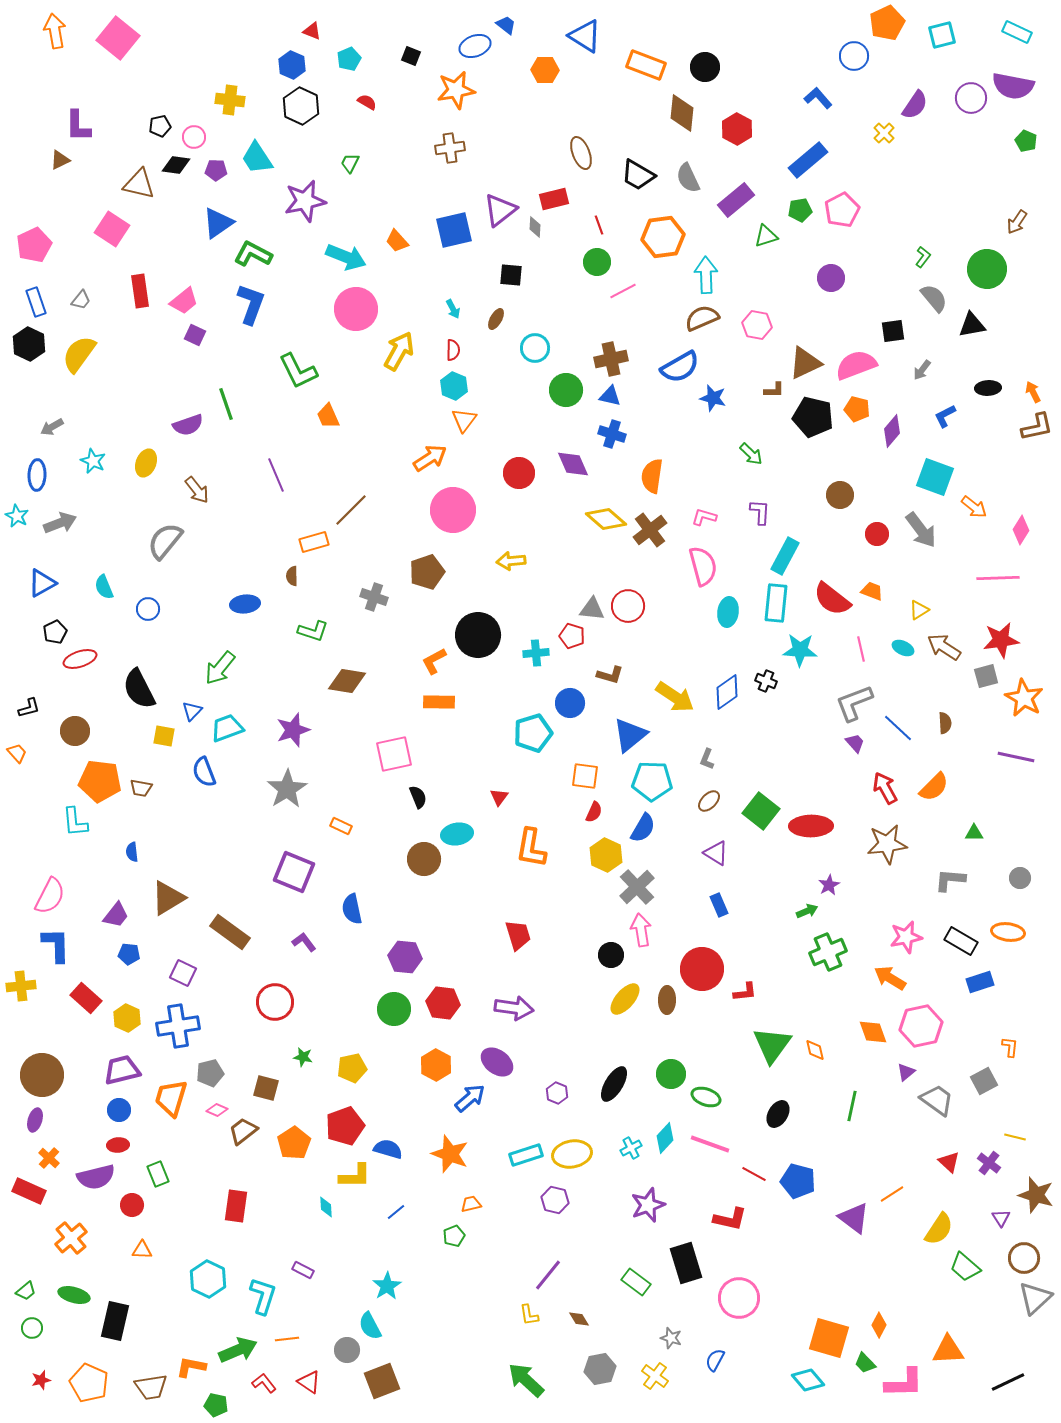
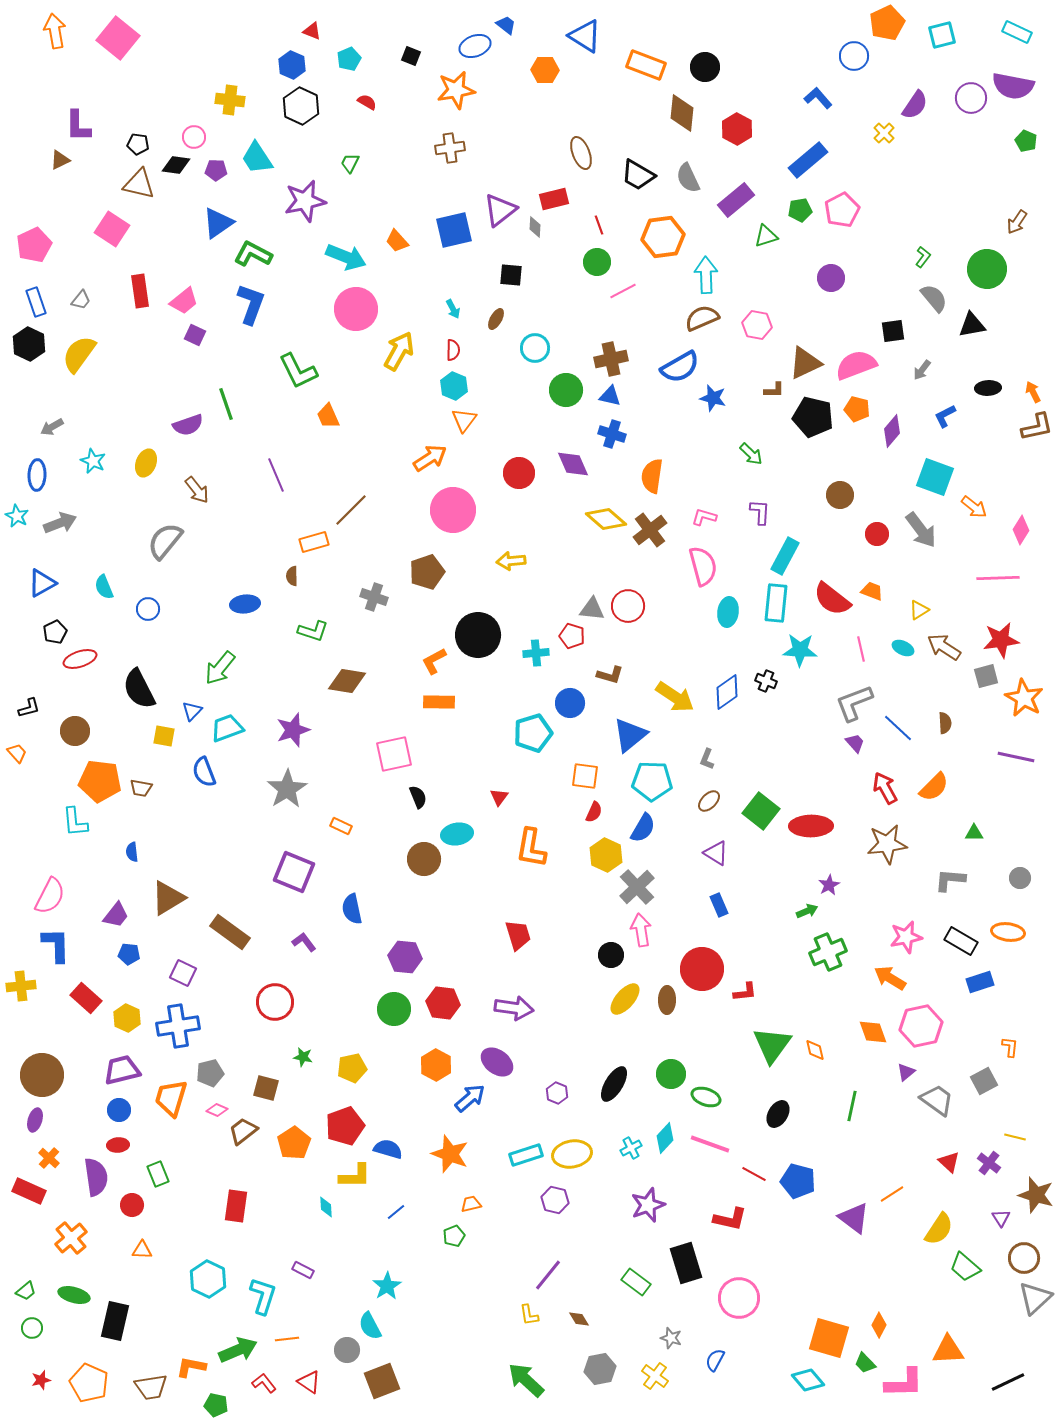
black pentagon at (160, 126): moved 22 px left, 18 px down; rotated 20 degrees clockwise
purple semicircle at (96, 1177): rotated 84 degrees counterclockwise
